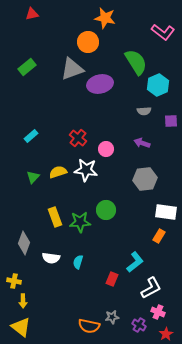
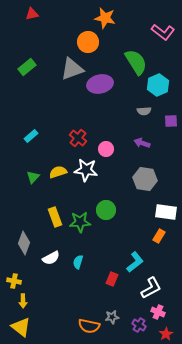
gray hexagon: rotated 15 degrees clockwise
white semicircle: rotated 36 degrees counterclockwise
